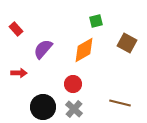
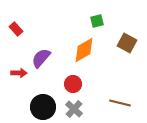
green square: moved 1 px right
purple semicircle: moved 2 px left, 9 px down
